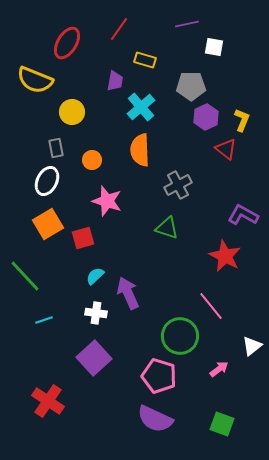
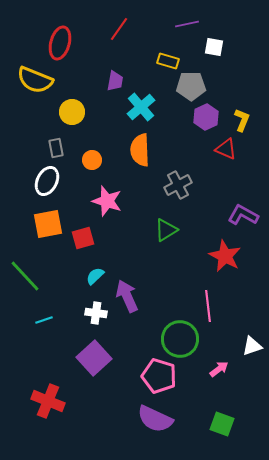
red ellipse: moved 7 px left; rotated 16 degrees counterclockwise
yellow rectangle: moved 23 px right, 1 px down
red triangle: rotated 15 degrees counterclockwise
orange square: rotated 20 degrees clockwise
green triangle: moved 1 px left, 2 px down; rotated 50 degrees counterclockwise
purple arrow: moved 1 px left, 3 px down
pink line: moved 3 px left; rotated 32 degrees clockwise
green circle: moved 3 px down
white triangle: rotated 20 degrees clockwise
red cross: rotated 12 degrees counterclockwise
